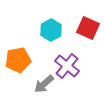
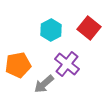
red square: moved 1 px right; rotated 15 degrees clockwise
orange pentagon: moved 5 px down
purple cross: moved 2 px up
